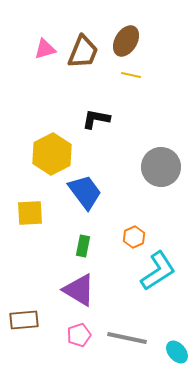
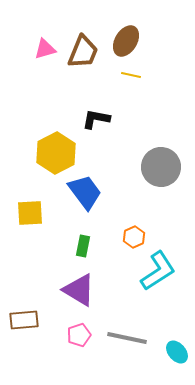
yellow hexagon: moved 4 px right, 1 px up
